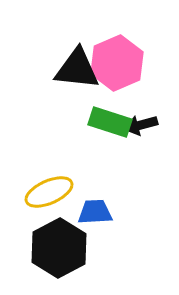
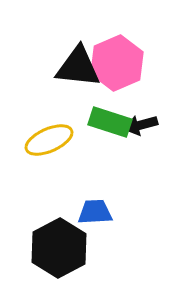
black triangle: moved 1 px right, 2 px up
yellow ellipse: moved 52 px up
